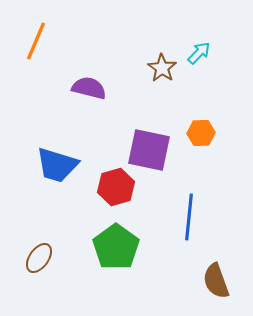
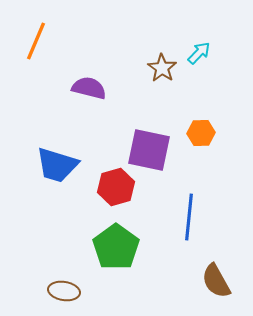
brown ellipse: moved 25 px right, 33 px down; rotated 64 degrees clockwise
brown semicircle: rotated 9 degrees counterclockwise
